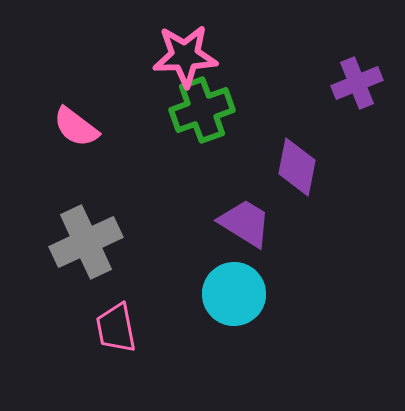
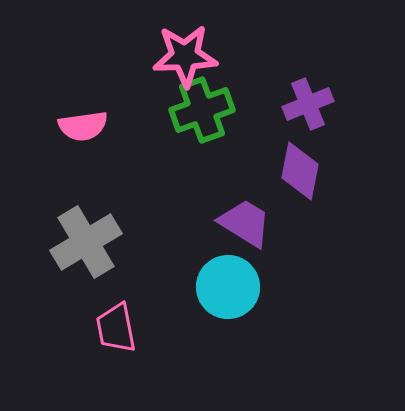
purple cross: moved 49 px left, 21 px down
pink semicircle: moved 7 px right, 1 px up; rotated 45 degrees counterclockwise
purple diamond: moved 3 px right, 4 px down
gray cross: rotated 6 degrees counterclockwise
cyan circle: moved 6 px left, 7 px up
